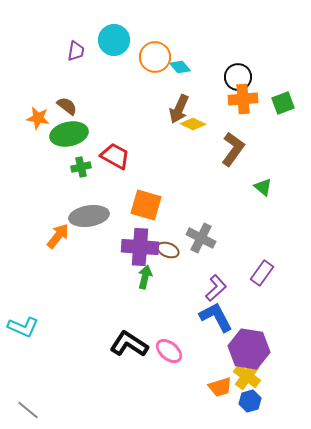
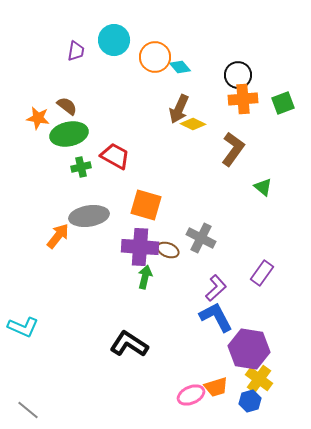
black circle: moved 2 px up
pink ellipse: moved 22 px right, 44 px down; rotated 64 degrees counterclockwise
yellow cross: moved 12 px right, 3 px down
orange trapezoid: moved 4 px left
